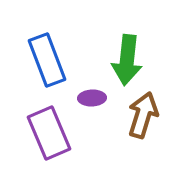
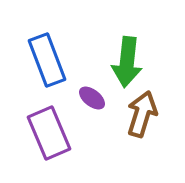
green arrow: moved 2 px down
purple ellipse: rotated 40 degrees clockwise
brown arrow: moved 1 px left, 1 px up
